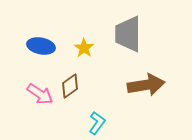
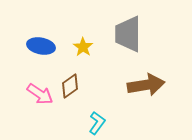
yellow star: moved 1 px left, 1 px up
